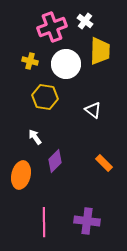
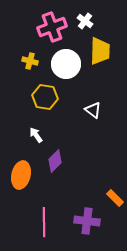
white arrow: moved 1 px right, 2 px up
orange rectangle: moved 11 px right, 35 px down
